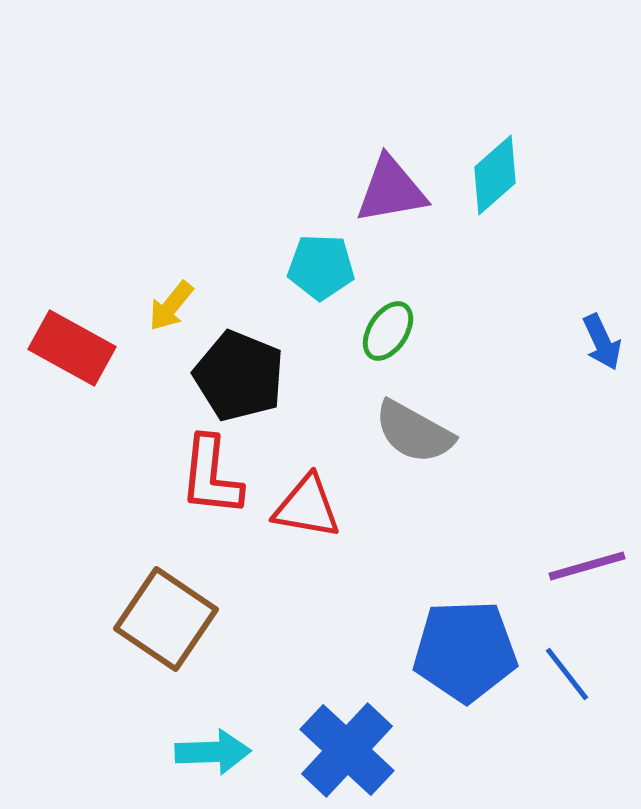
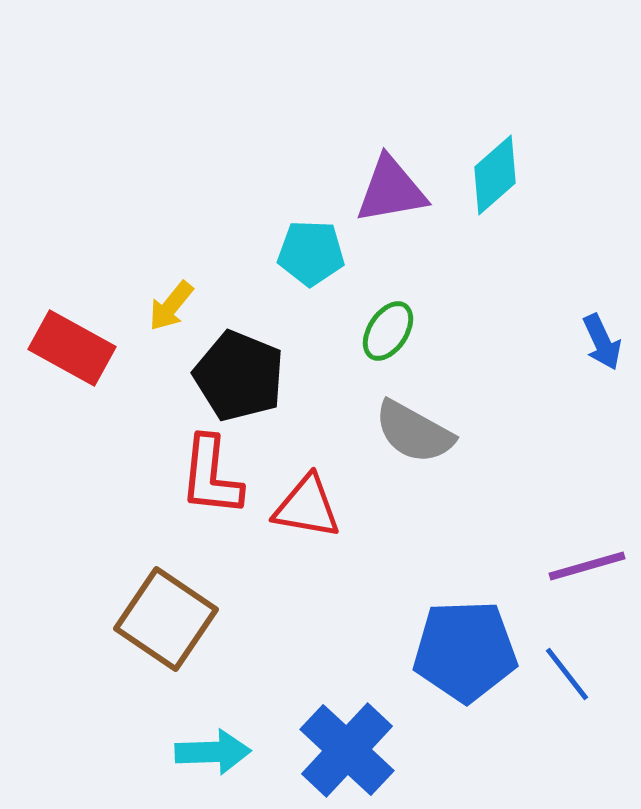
cyan pentagon: moved 10 px left, 14 px up
